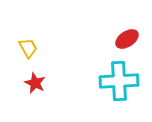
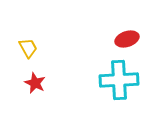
red ellipse: rotated 15 degrees clockwise
cyan cross: moved 1 px up
